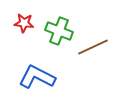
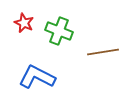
red star: rotated 18 degrees clockwise
brown line: moved 10 px right, 5 px down; rotated 16 degrees clockwise
